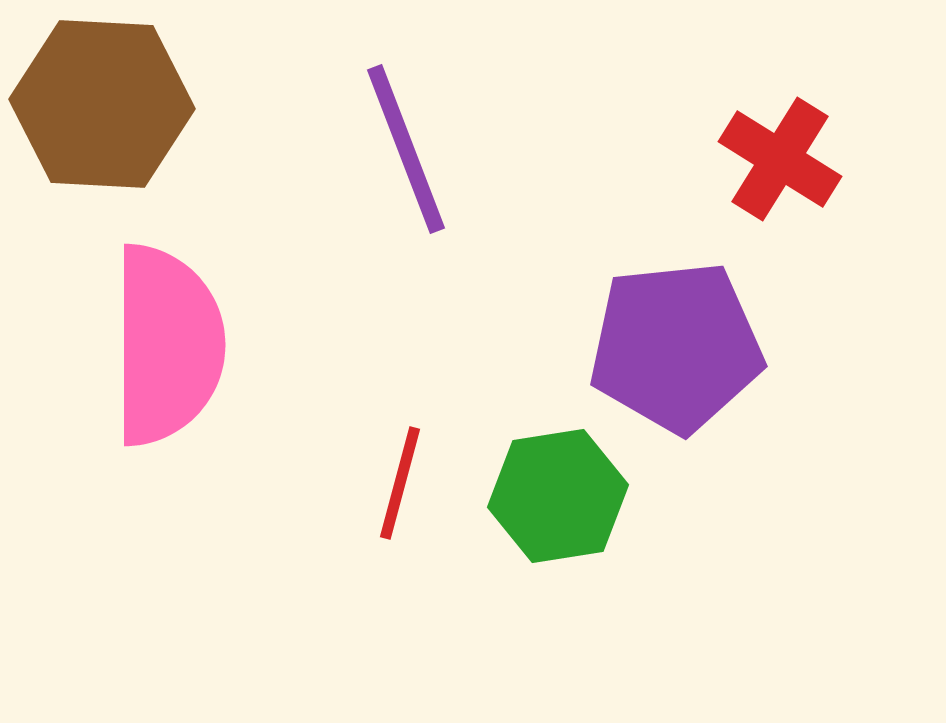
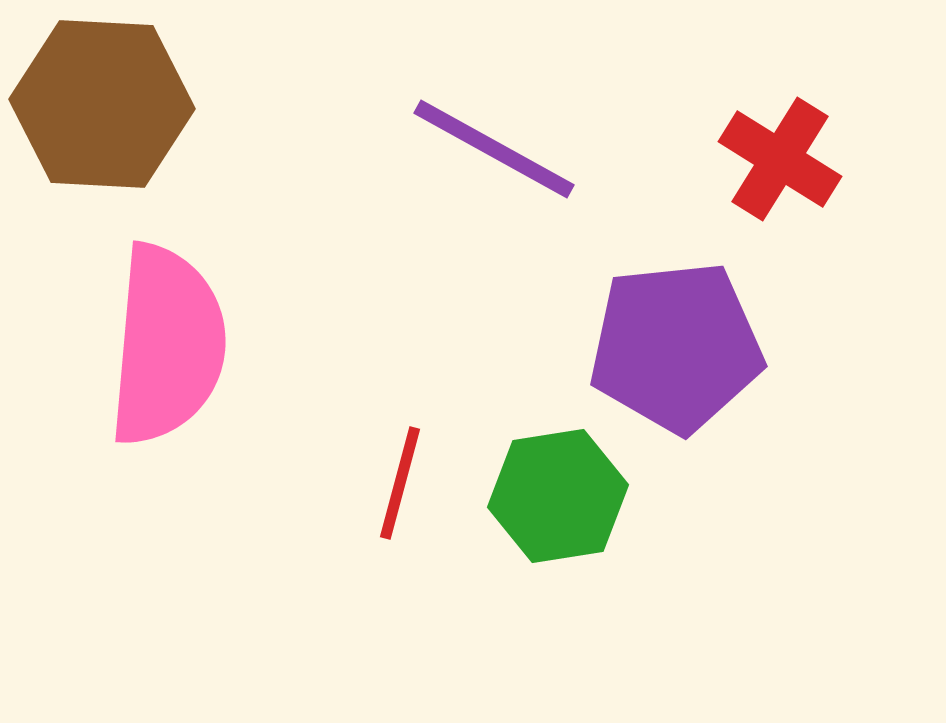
purple line: moved 88 px right; rotated 40 degrees counterclockwise
pink semicircle: rotated 5 degrees clockwise
